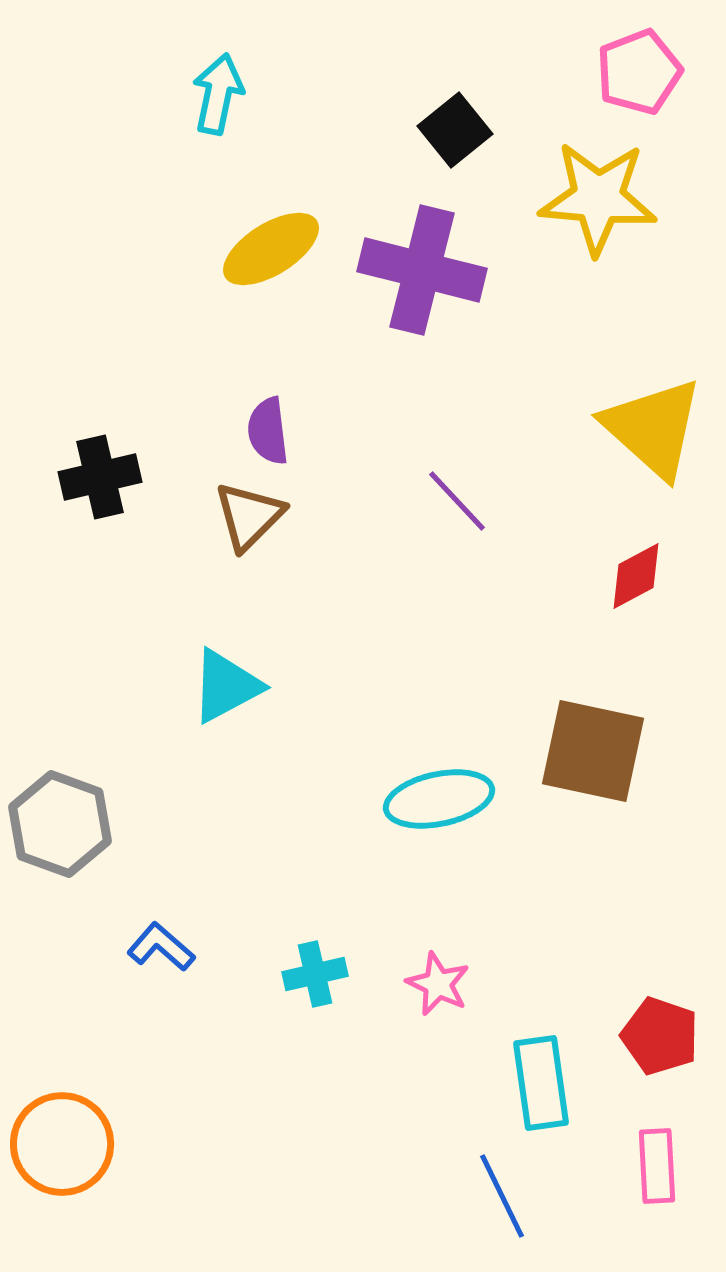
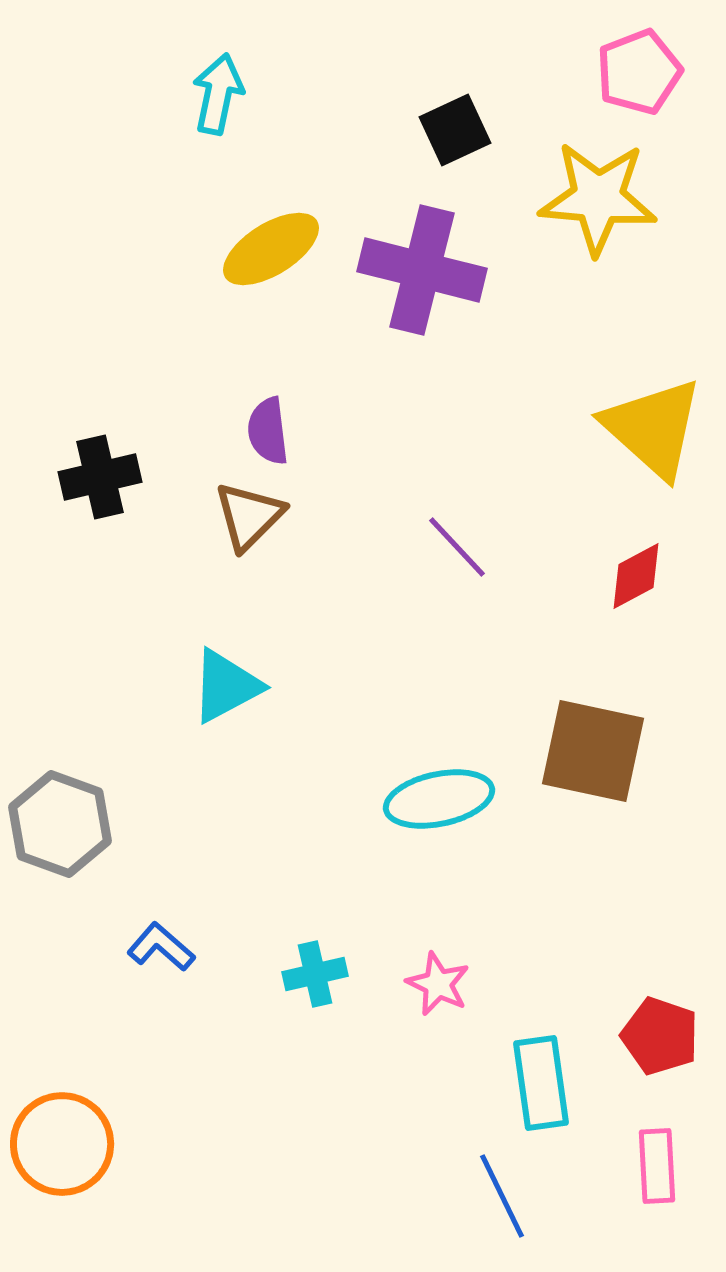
black square: rotated 14 degrees clockwise
purple line: moved 46 px down
